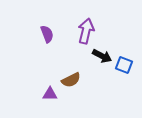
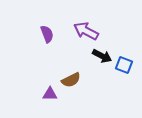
purple arrow: rotated 75 degrees counterclockwise
